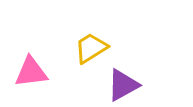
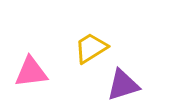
purple triangle: rotated 12 degrees clockwise
